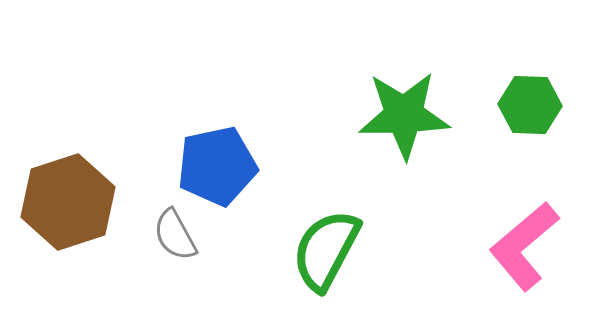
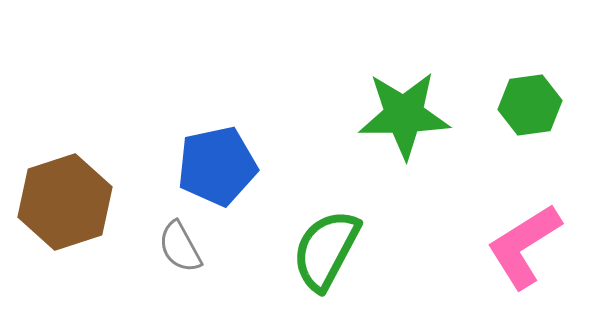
green hexagon: rotated 10 degrees counterclockwise
brown hexagon: moved 3 px left
gray semicircle: moved 5 px right, 12 px down
pink L-shape: rotated 8 degrees clockwise
